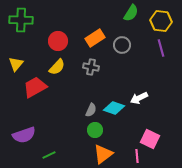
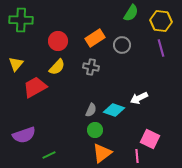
cyan diamond: moved 2 px down
orange triangle: moved 1 px left, 1 px up
